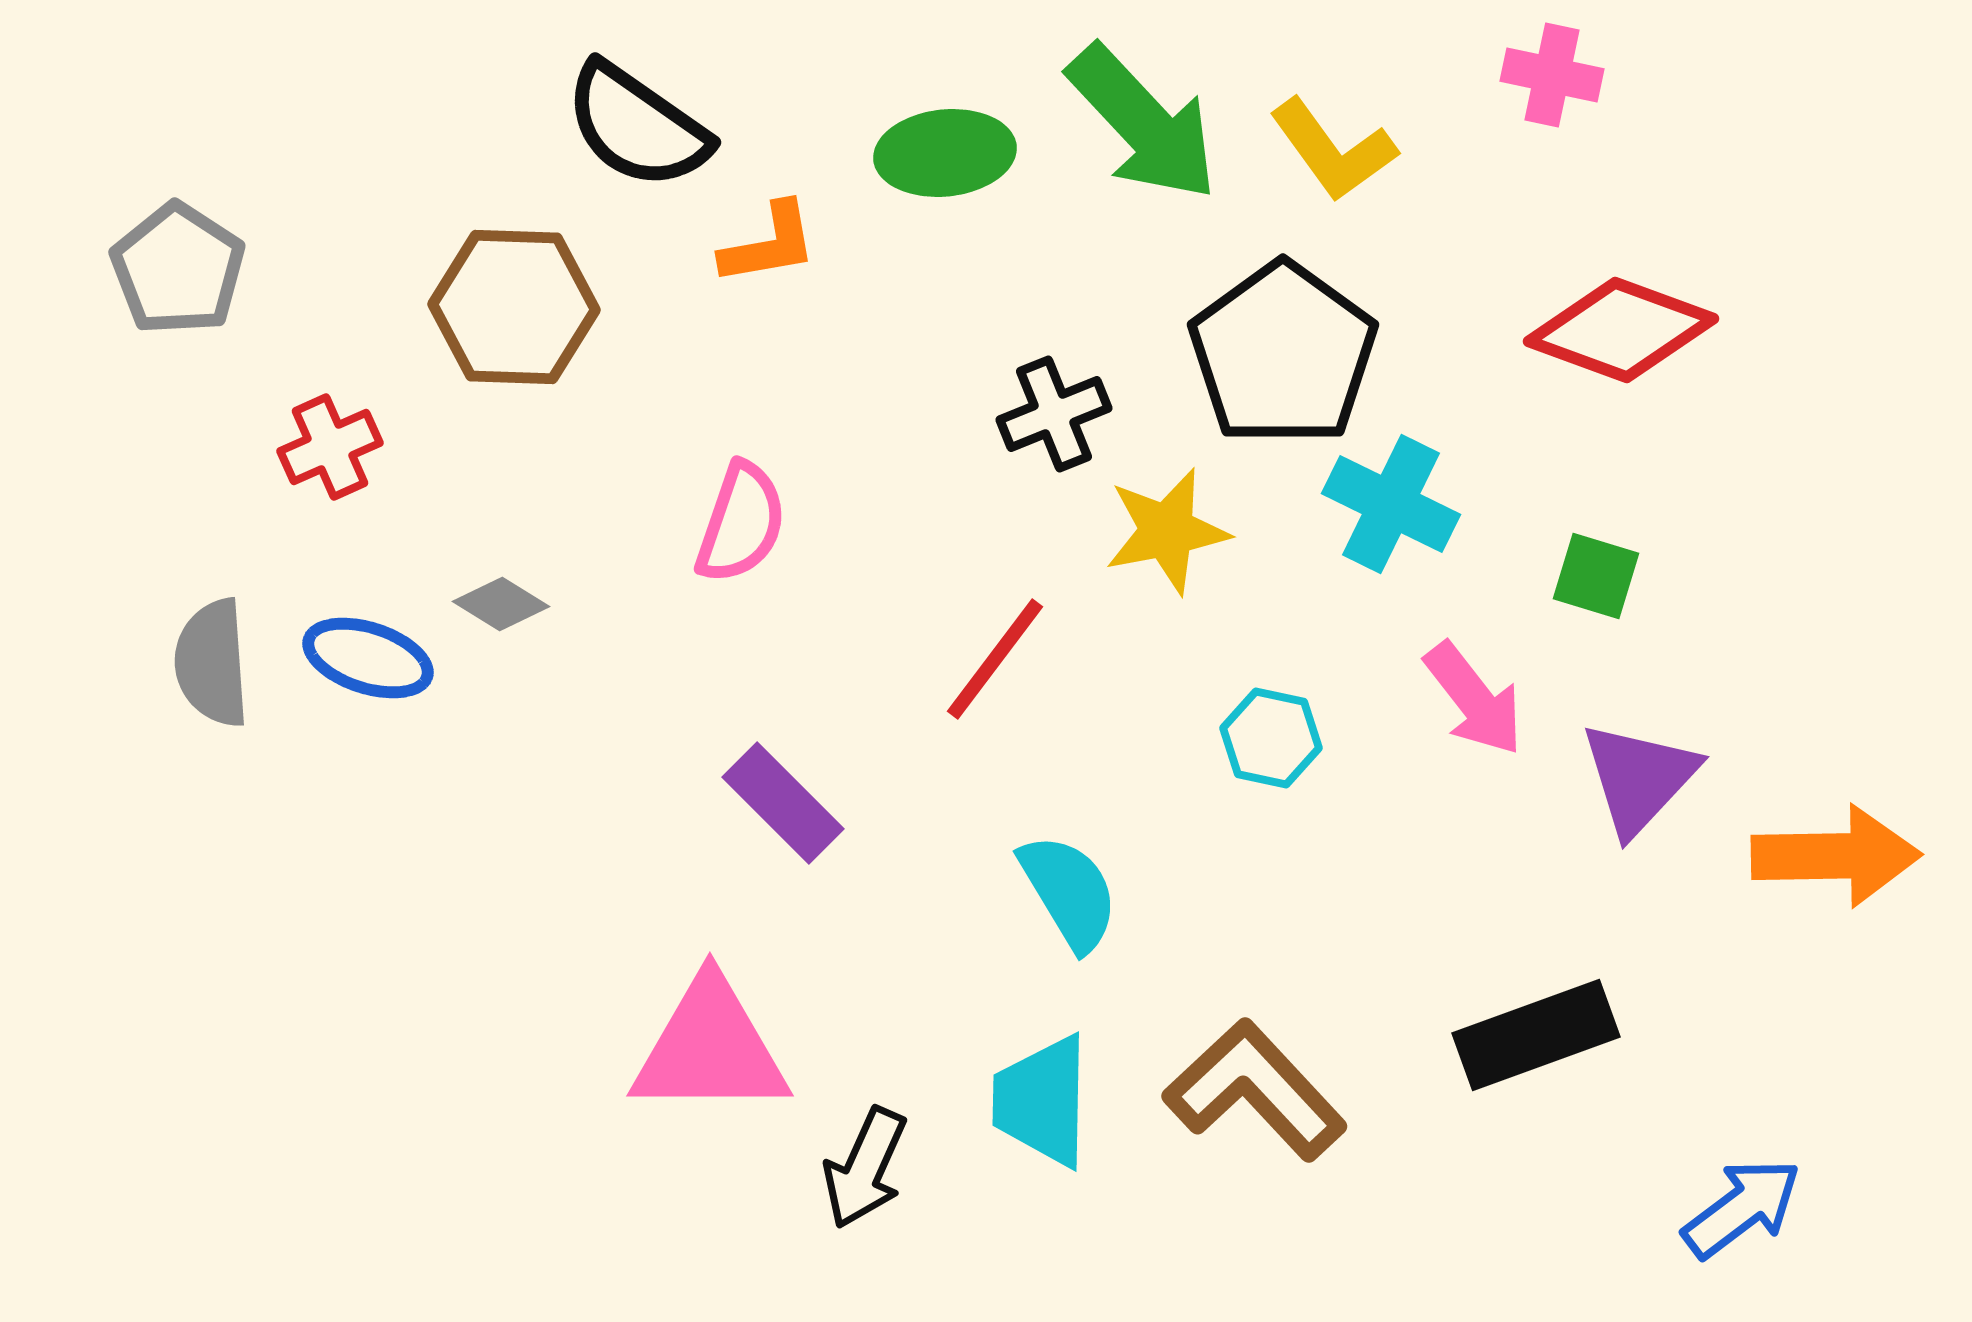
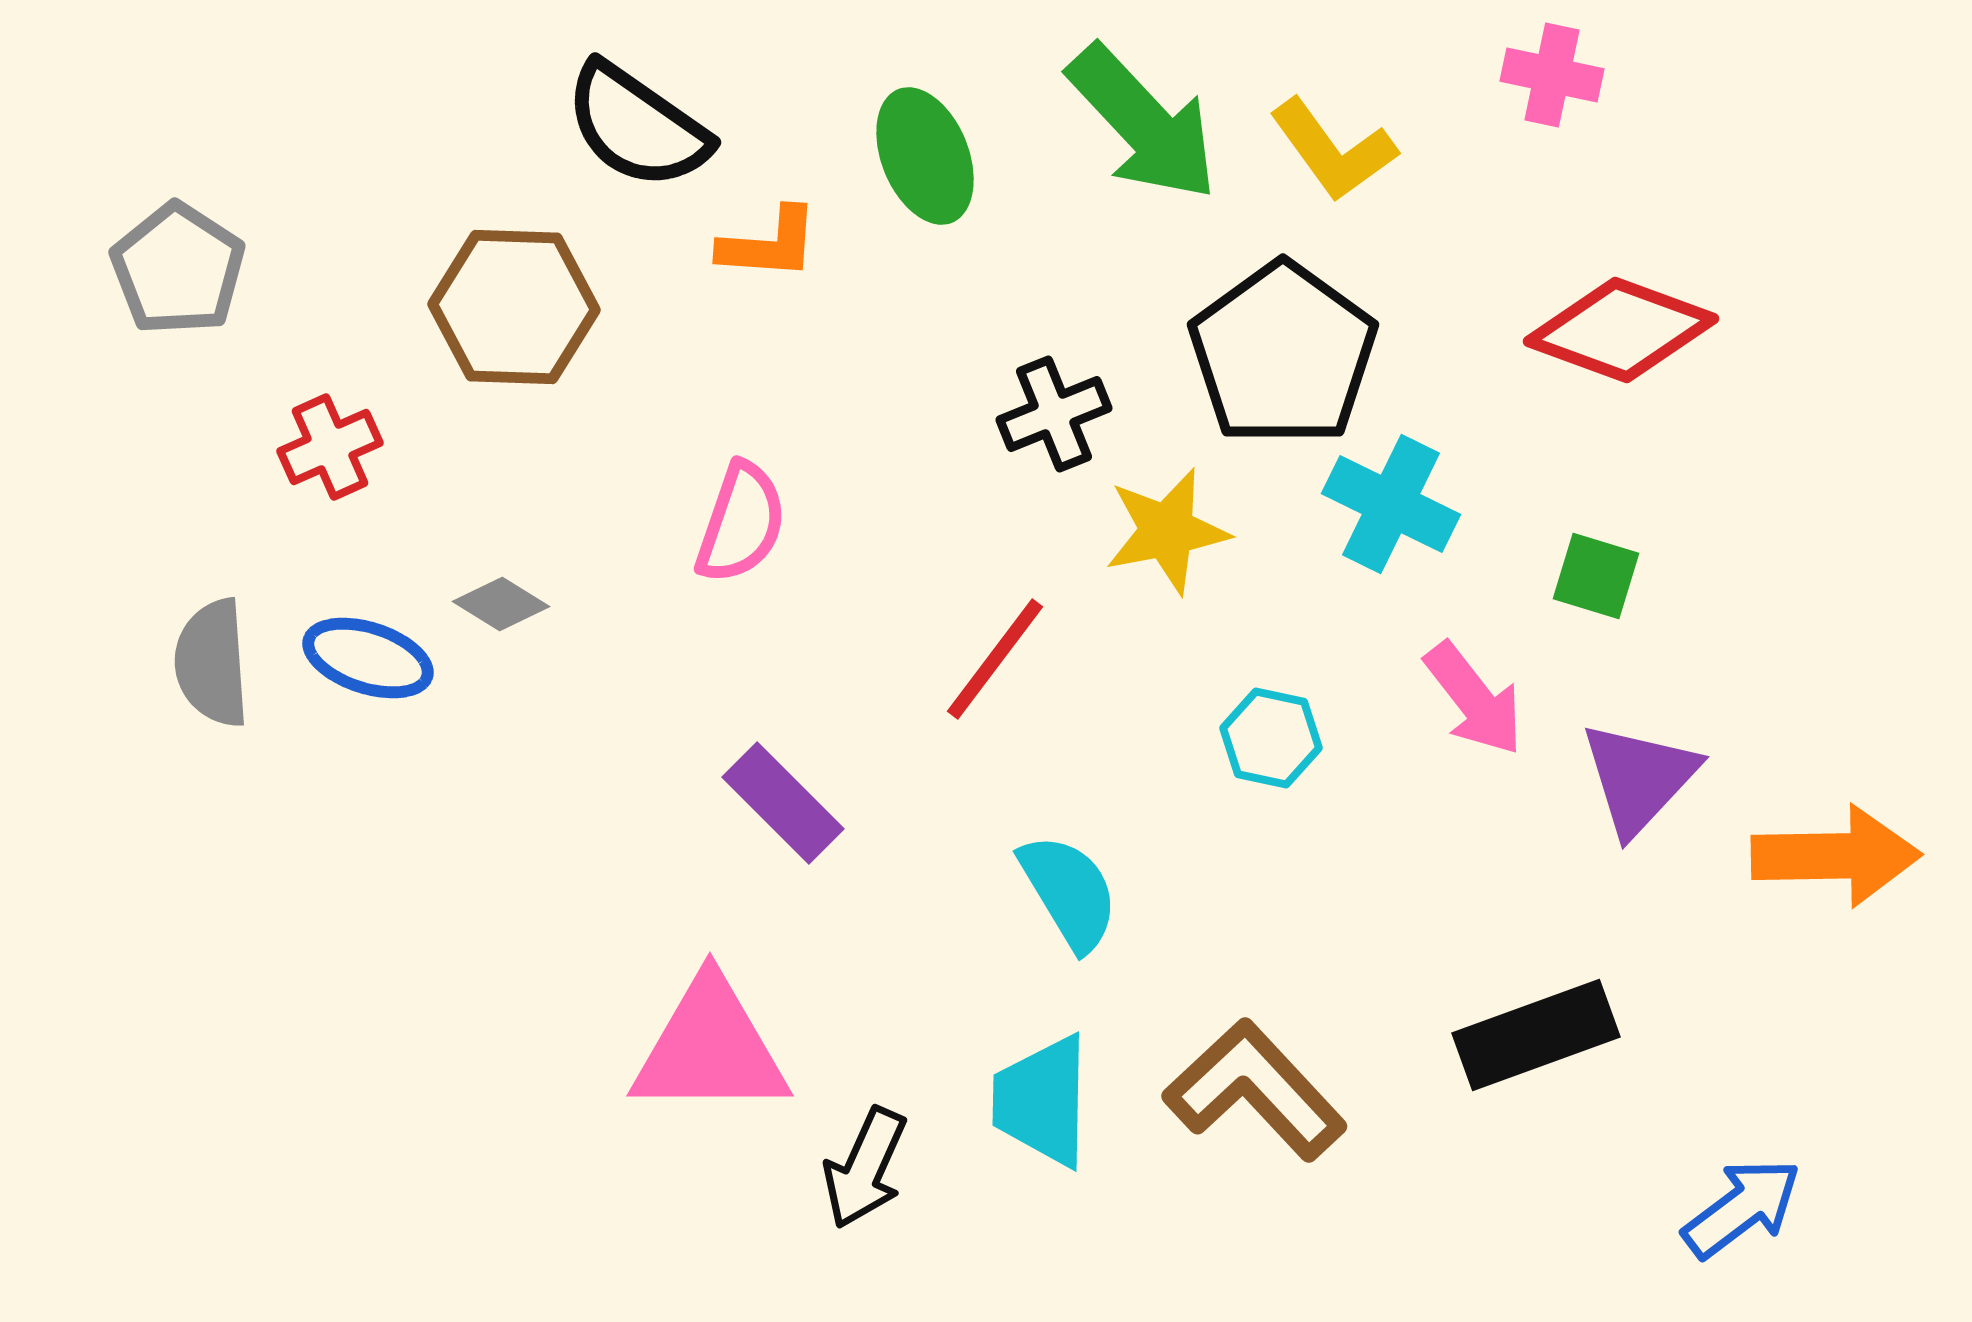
green ellipse: moved 20 px left, 3 px down; rotated 74 degrees clockwise
orange L-shape: rotated 14 degrees clockwise
